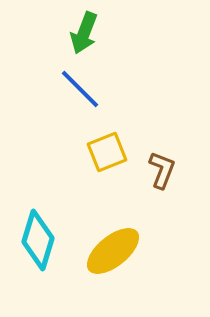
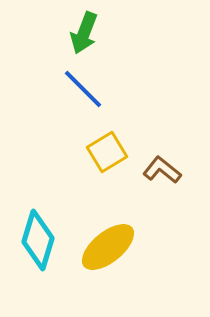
blue line: moved 3 px right
yellow square: rotated 9 degrees counterclockwise
brown L-shape: rotated 72 degrees counterclockwise
yellow ellipse: moved 5 px left, 4 px up
